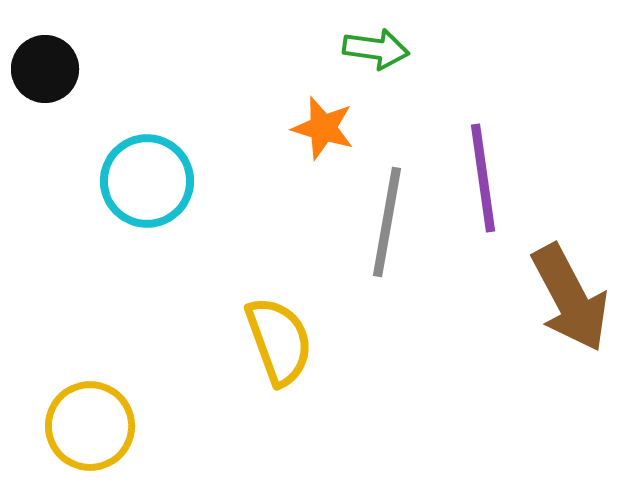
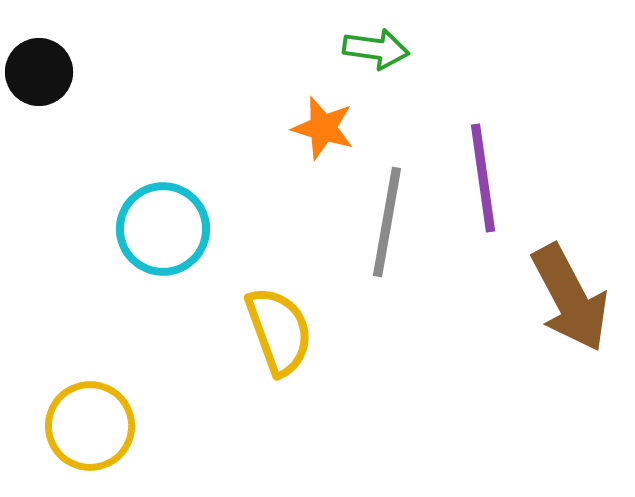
black circle: moved 6 px left, 3 px down
cyan circle: moved 16 px right, 48 px down
yellow semicircle: moved 10 px up
